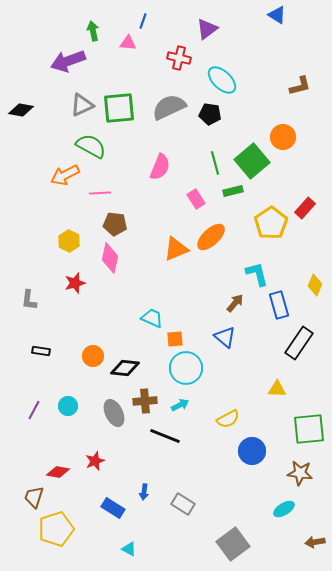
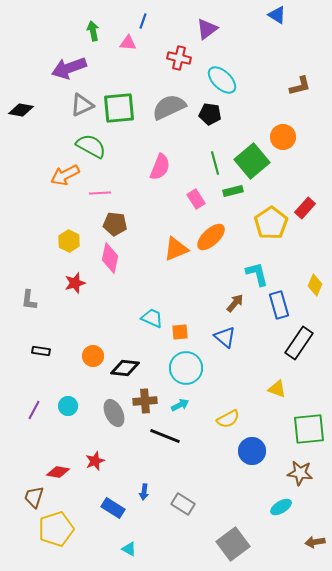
purple arrow at (68, 61): moved 1 px right, 7 px down
orange square at (175, 339): moved 5 px right, 7 px up
yellow triangle at (277, 389): rotated 18 degrees clockwise
cyan ellipse at (284, 509): moved 3 px left, 2 px up
